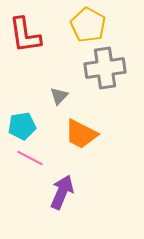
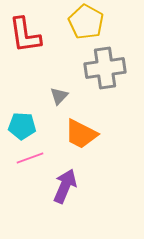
yellow pentagon: moved 2 px left, 3 px up
cyan pentagon: rotated 12 degrees clockwise
pink line: rotated 48 degrees counterclockwise
purple arrow: moved 3 px right, 6 px up
